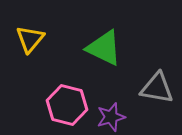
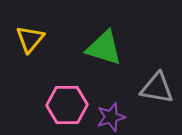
green triangle: rotated 9 degrees counterclockwise
pink hexagon: rotated 15 degrees counterclockwise
